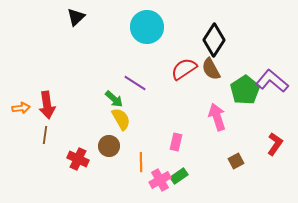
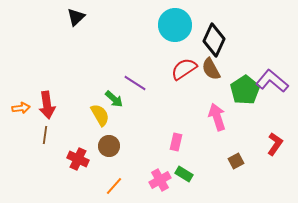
cyan circle: moved 28 px right, 2 px up
black diamond: rotated 8 degrees counterclockwise
yellow semicircle: moved 21 px left, 4 px up
orange line: moved 27 px left, 24 px down; rotated 42 degrees clockwise
green rectangle: moved 5 px right, 2 px up; rotated 66 degrees clockwise
